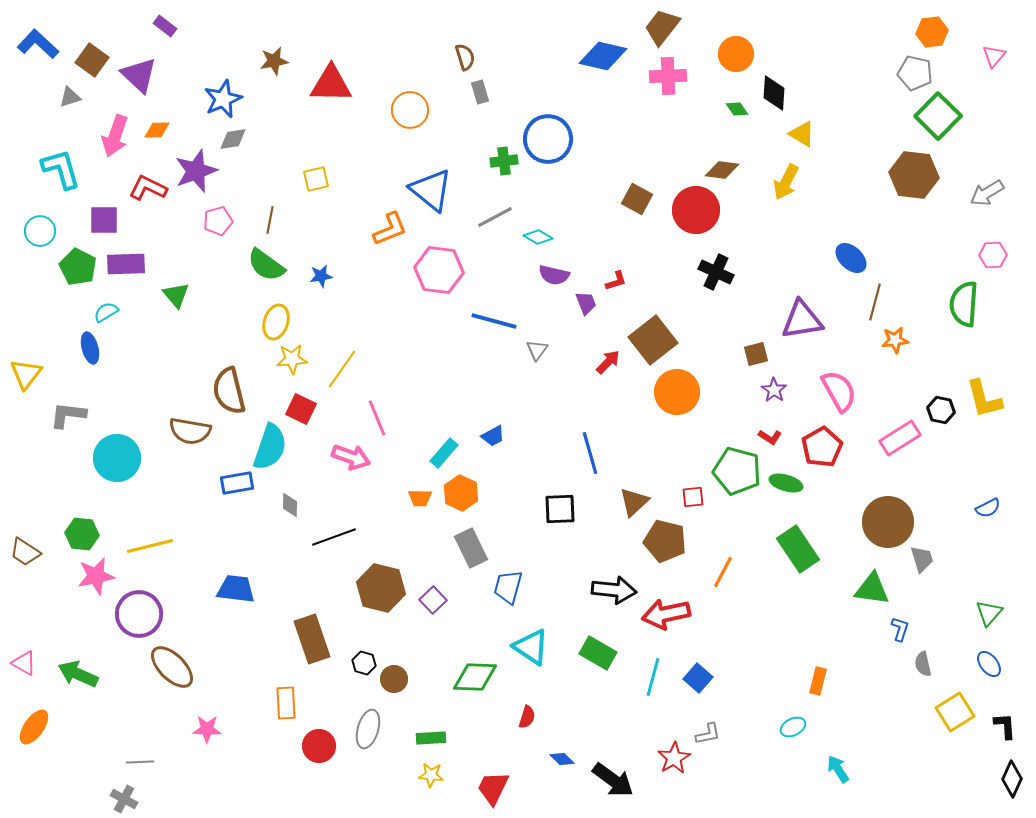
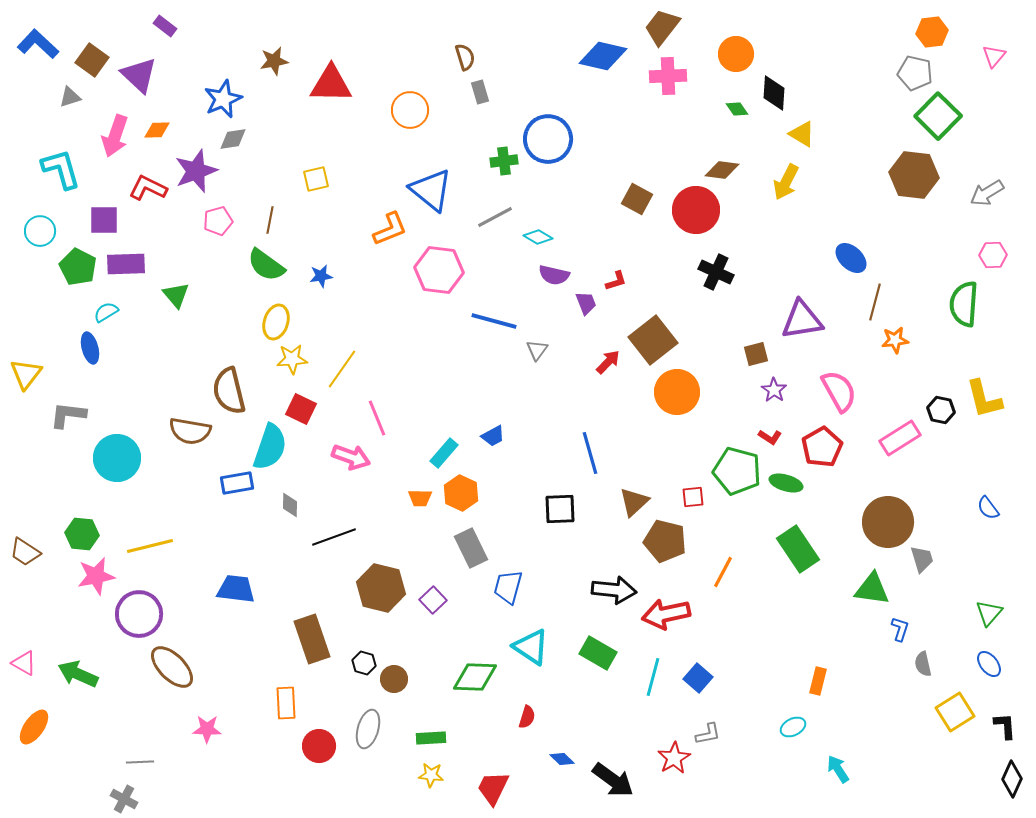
blue semicircle at (988, 508): rotated 80 degrees clockwise
